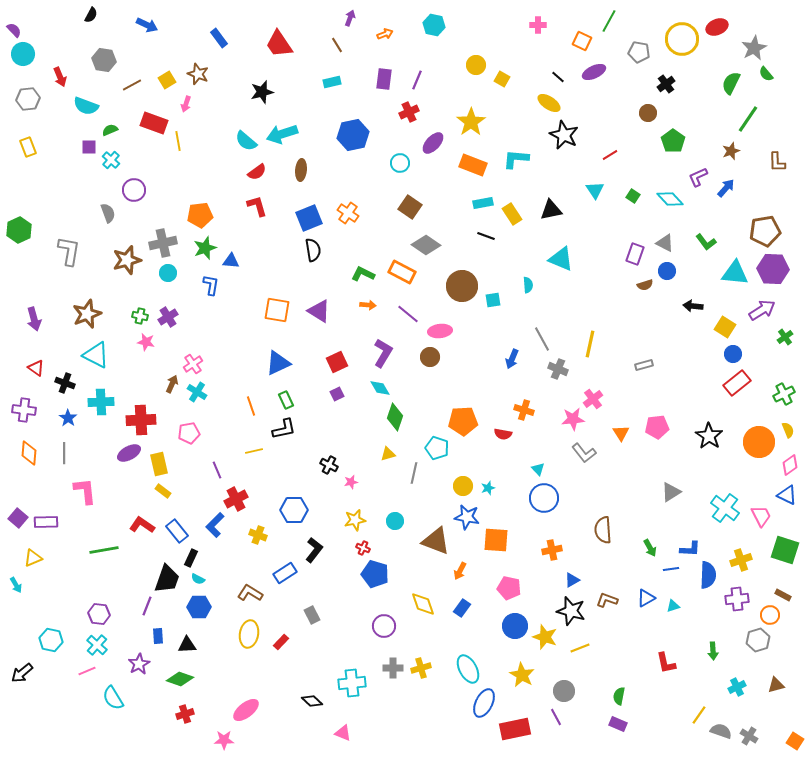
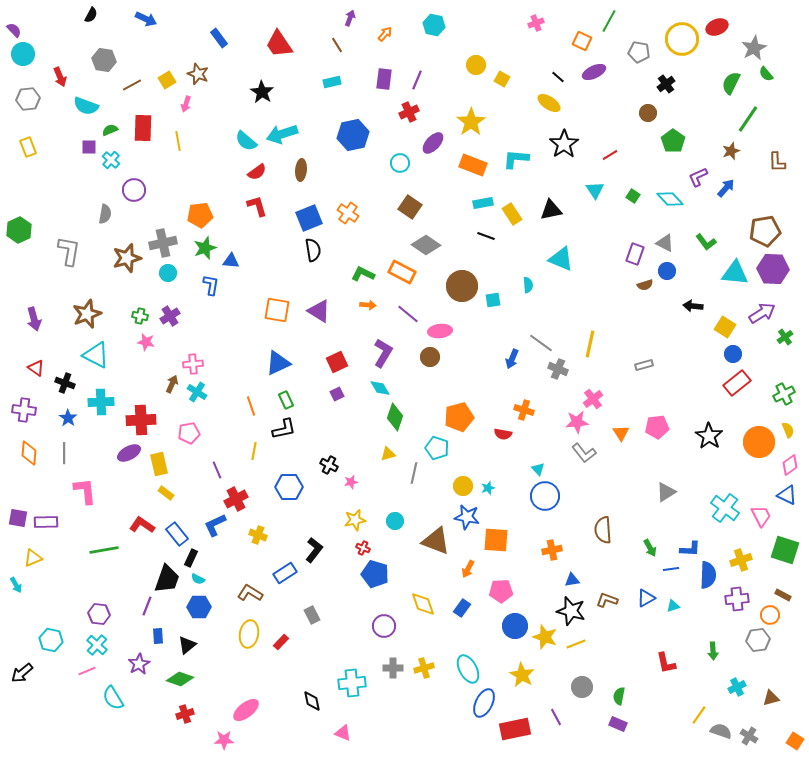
blue arrow at (147, 25): moved 1 px left, 6 px up
pink cross at (538, 25): moved 2 px left, 2 px up; rotated 21 degrees counterclockwise
orange arrow at (385, 34): rotated 28 degrees counterclockwise
black star at (262, 92): rotated 25 degrees counterclockwise
red rectangle at (154, 123): moved 11 px left, 5 px down; rotated 72 degrees clockwise
black star at (564, 135): moved 9 px down; rotated 12 degrees clockwise
gray semicircle at (108, 213): moved 3 px left, 1 px down; rotated 30 degrees clockwise
brown star at (127, 260): moved 2 px up
purple arrow at (762, 310): moved 3 px down
purple cross at (168, 317): moved 2 px right, 1 px up
gray line at (542, 339): moved 1 px left, 4 px down; rotated 25 degrees counterclockwise
pink cross at (193, 364): rotated 30 degrees clockwise
pink star at (573, 419): moved 4 px right, 3 px down
orange pentagon at (463, 421): moved 4 px left, 4 px up; rotated 12 degrees counterclockwise
yellow line at (254, 451): rotated 66 degrees counterclockwise
yellow rectangle at (163, 491): moved 3 px right, 2 px down
gray triangle at (671, 492): moved 5 px left
blue circle at (544, 498): moved 1 px right, 2 px up
blue hexagon at (294, 510): moved 5 px left, 23 px up
purple square at (18, 518): rotated 30 degrees counterclockwise
blue L-shape at (215, 525): rotated 20 degrees clockwise
blue rectangle at (177, 531): moved 3 px down
orange arrow at (460, 571): moved 8 px right, 2 px up
blue triangle at (572, 580): rotated 21 degrees clockwise
pink pentagon at (509, 588): moved 8 px left, 3 px down; rotated 15 degrees counterclockwise
gray hexagon at (758, 640): rotated 10 degrees clockwise
black triangle at (187, 645): rotated 36 degrees counterclockwise
yellow line at (580, 648): moved 4 px left, 4 px up
yellow cross at (421, 668): moved 3 px right
brown triangle at (776, 685): moved 5 px left, 13 px down
gray circle at (564, 691): moved 18 px right, 4 px up
black diamond at (312, 701): rotated 35 degrees clockwise
